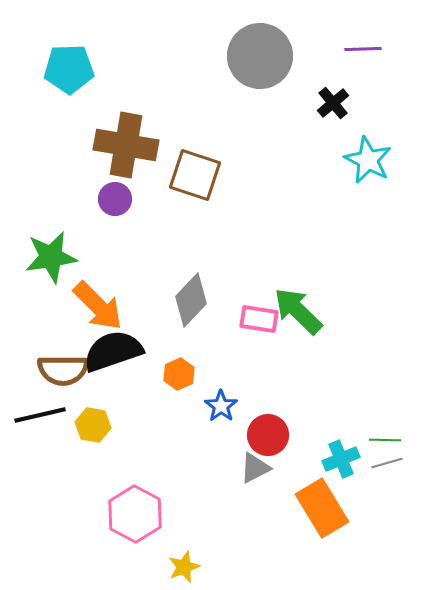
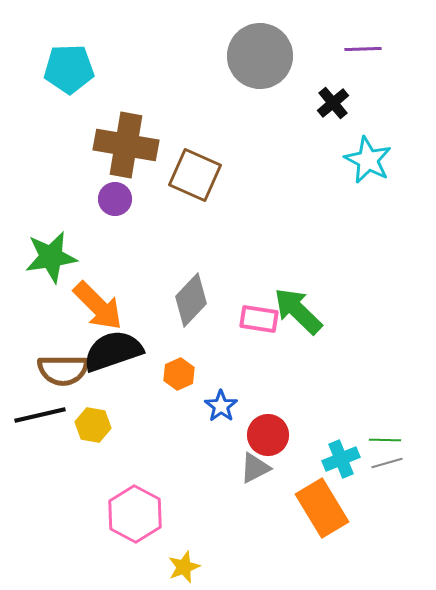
brown square: rotated 6 degrees clockwise
